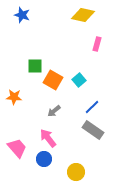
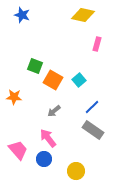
green square: rotated 21 degrees clockwise
pink trapezoid: moved 1 px right, 2 px down
yellow circle: moved 1 px up
